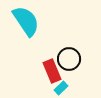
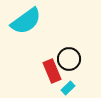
cyan semicircle: rotated 88 degrees clockwise
cyan rectangle: moved 7 px right
